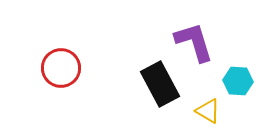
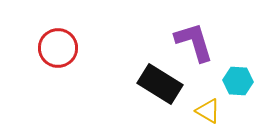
red circle: moved 3 px left, 20 px up
black rectangle: rotated 30 degrees counterclockwise
